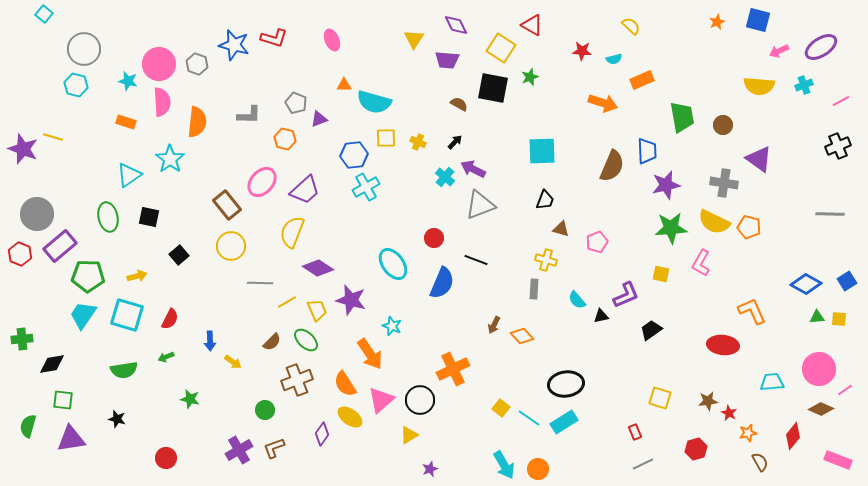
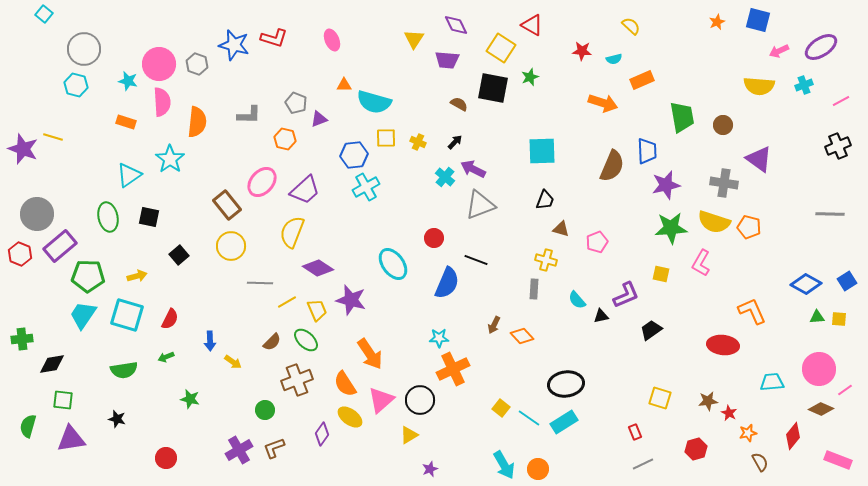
yellow semicircle at (714, 222): rotated 8 degrees counterclockwise
blue semicircle at (442, 283): moved 5 px right
cyan star at (392, 326): moved 47 px right, 12 px down; rotated 24 degrees counterclockwise
